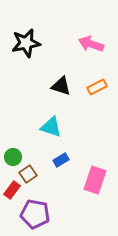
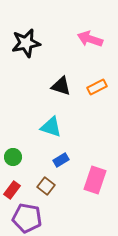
pink arrow: moved 1 px left, 5 px up
brown square: moved 18 px right, 12 px down; rotated 18 degrees counterclockwise
purple pentagon: moved 8 px left, 4 px down
